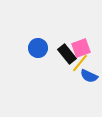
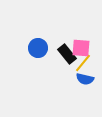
pink square: rotated 24 degrees clockwise
yellow line: moved 3 px right
blue semicircle: moved 4 px left, 3 px down; rotated 12 degrees counterclockwise
